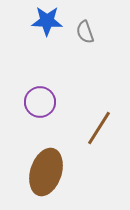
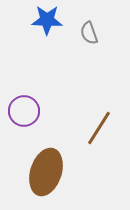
blue star: moved 1 px up
gray semicircle: moved 4 px right, 1 px down
purple circle: moved 16 px left, 9 px down
